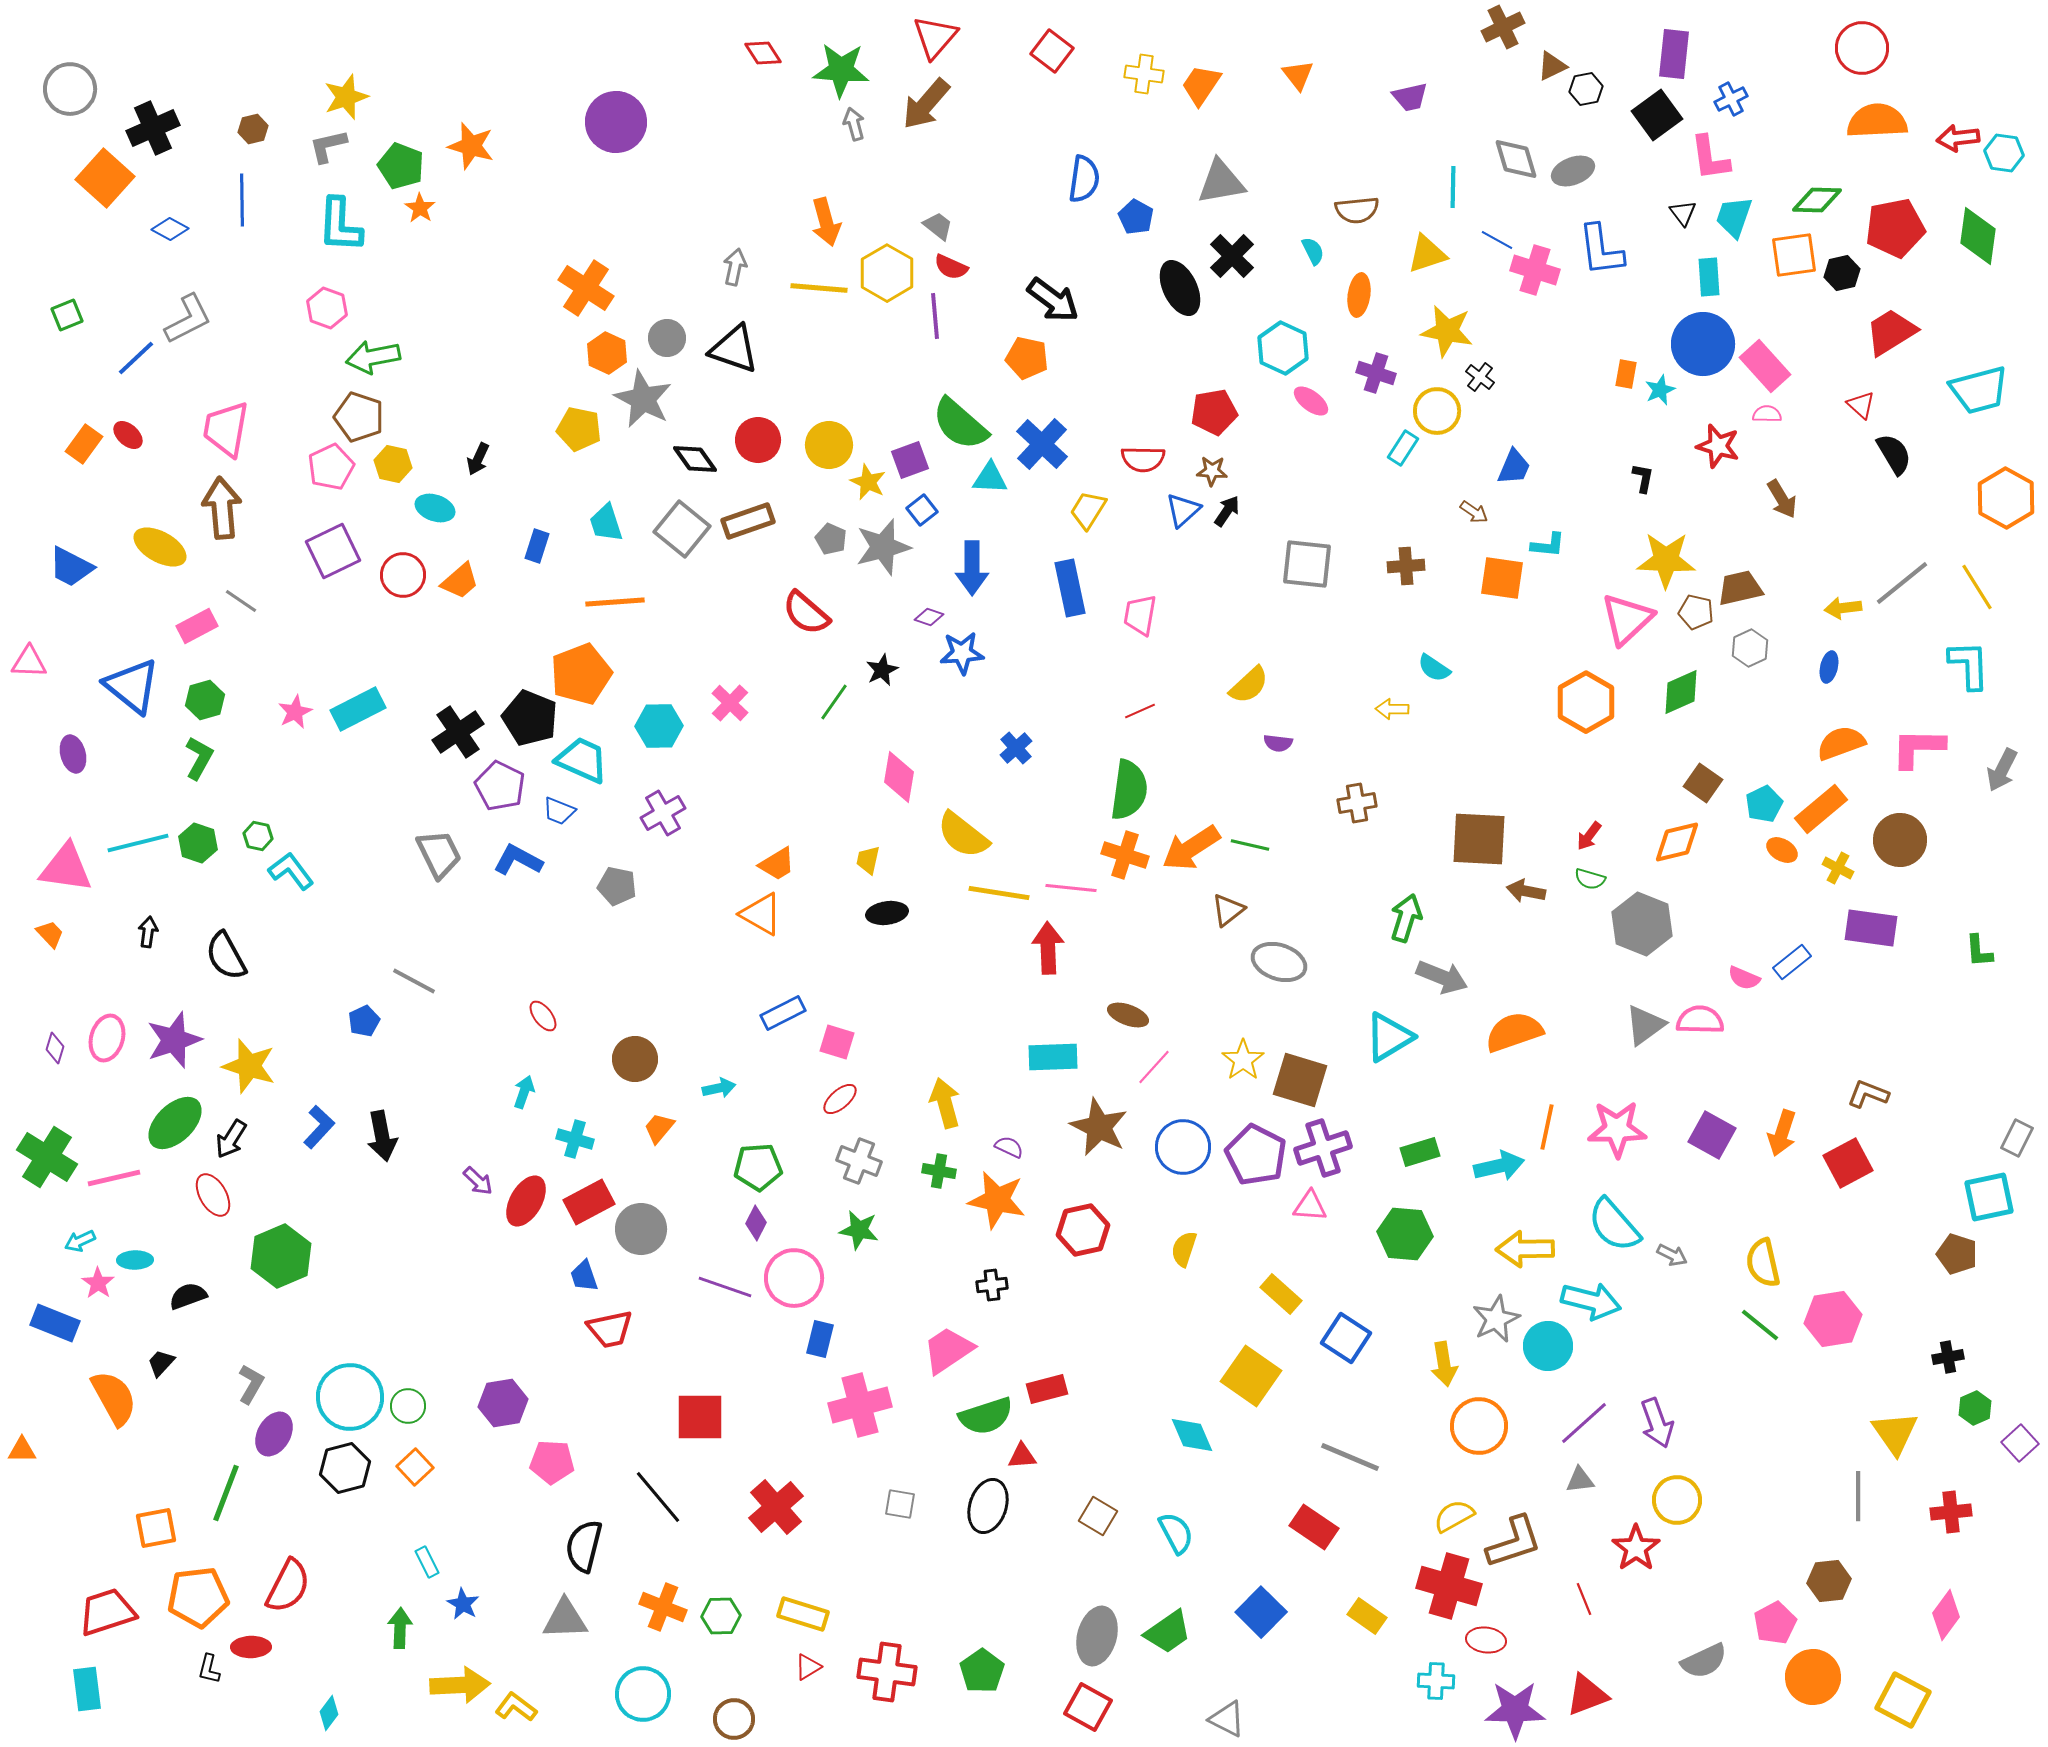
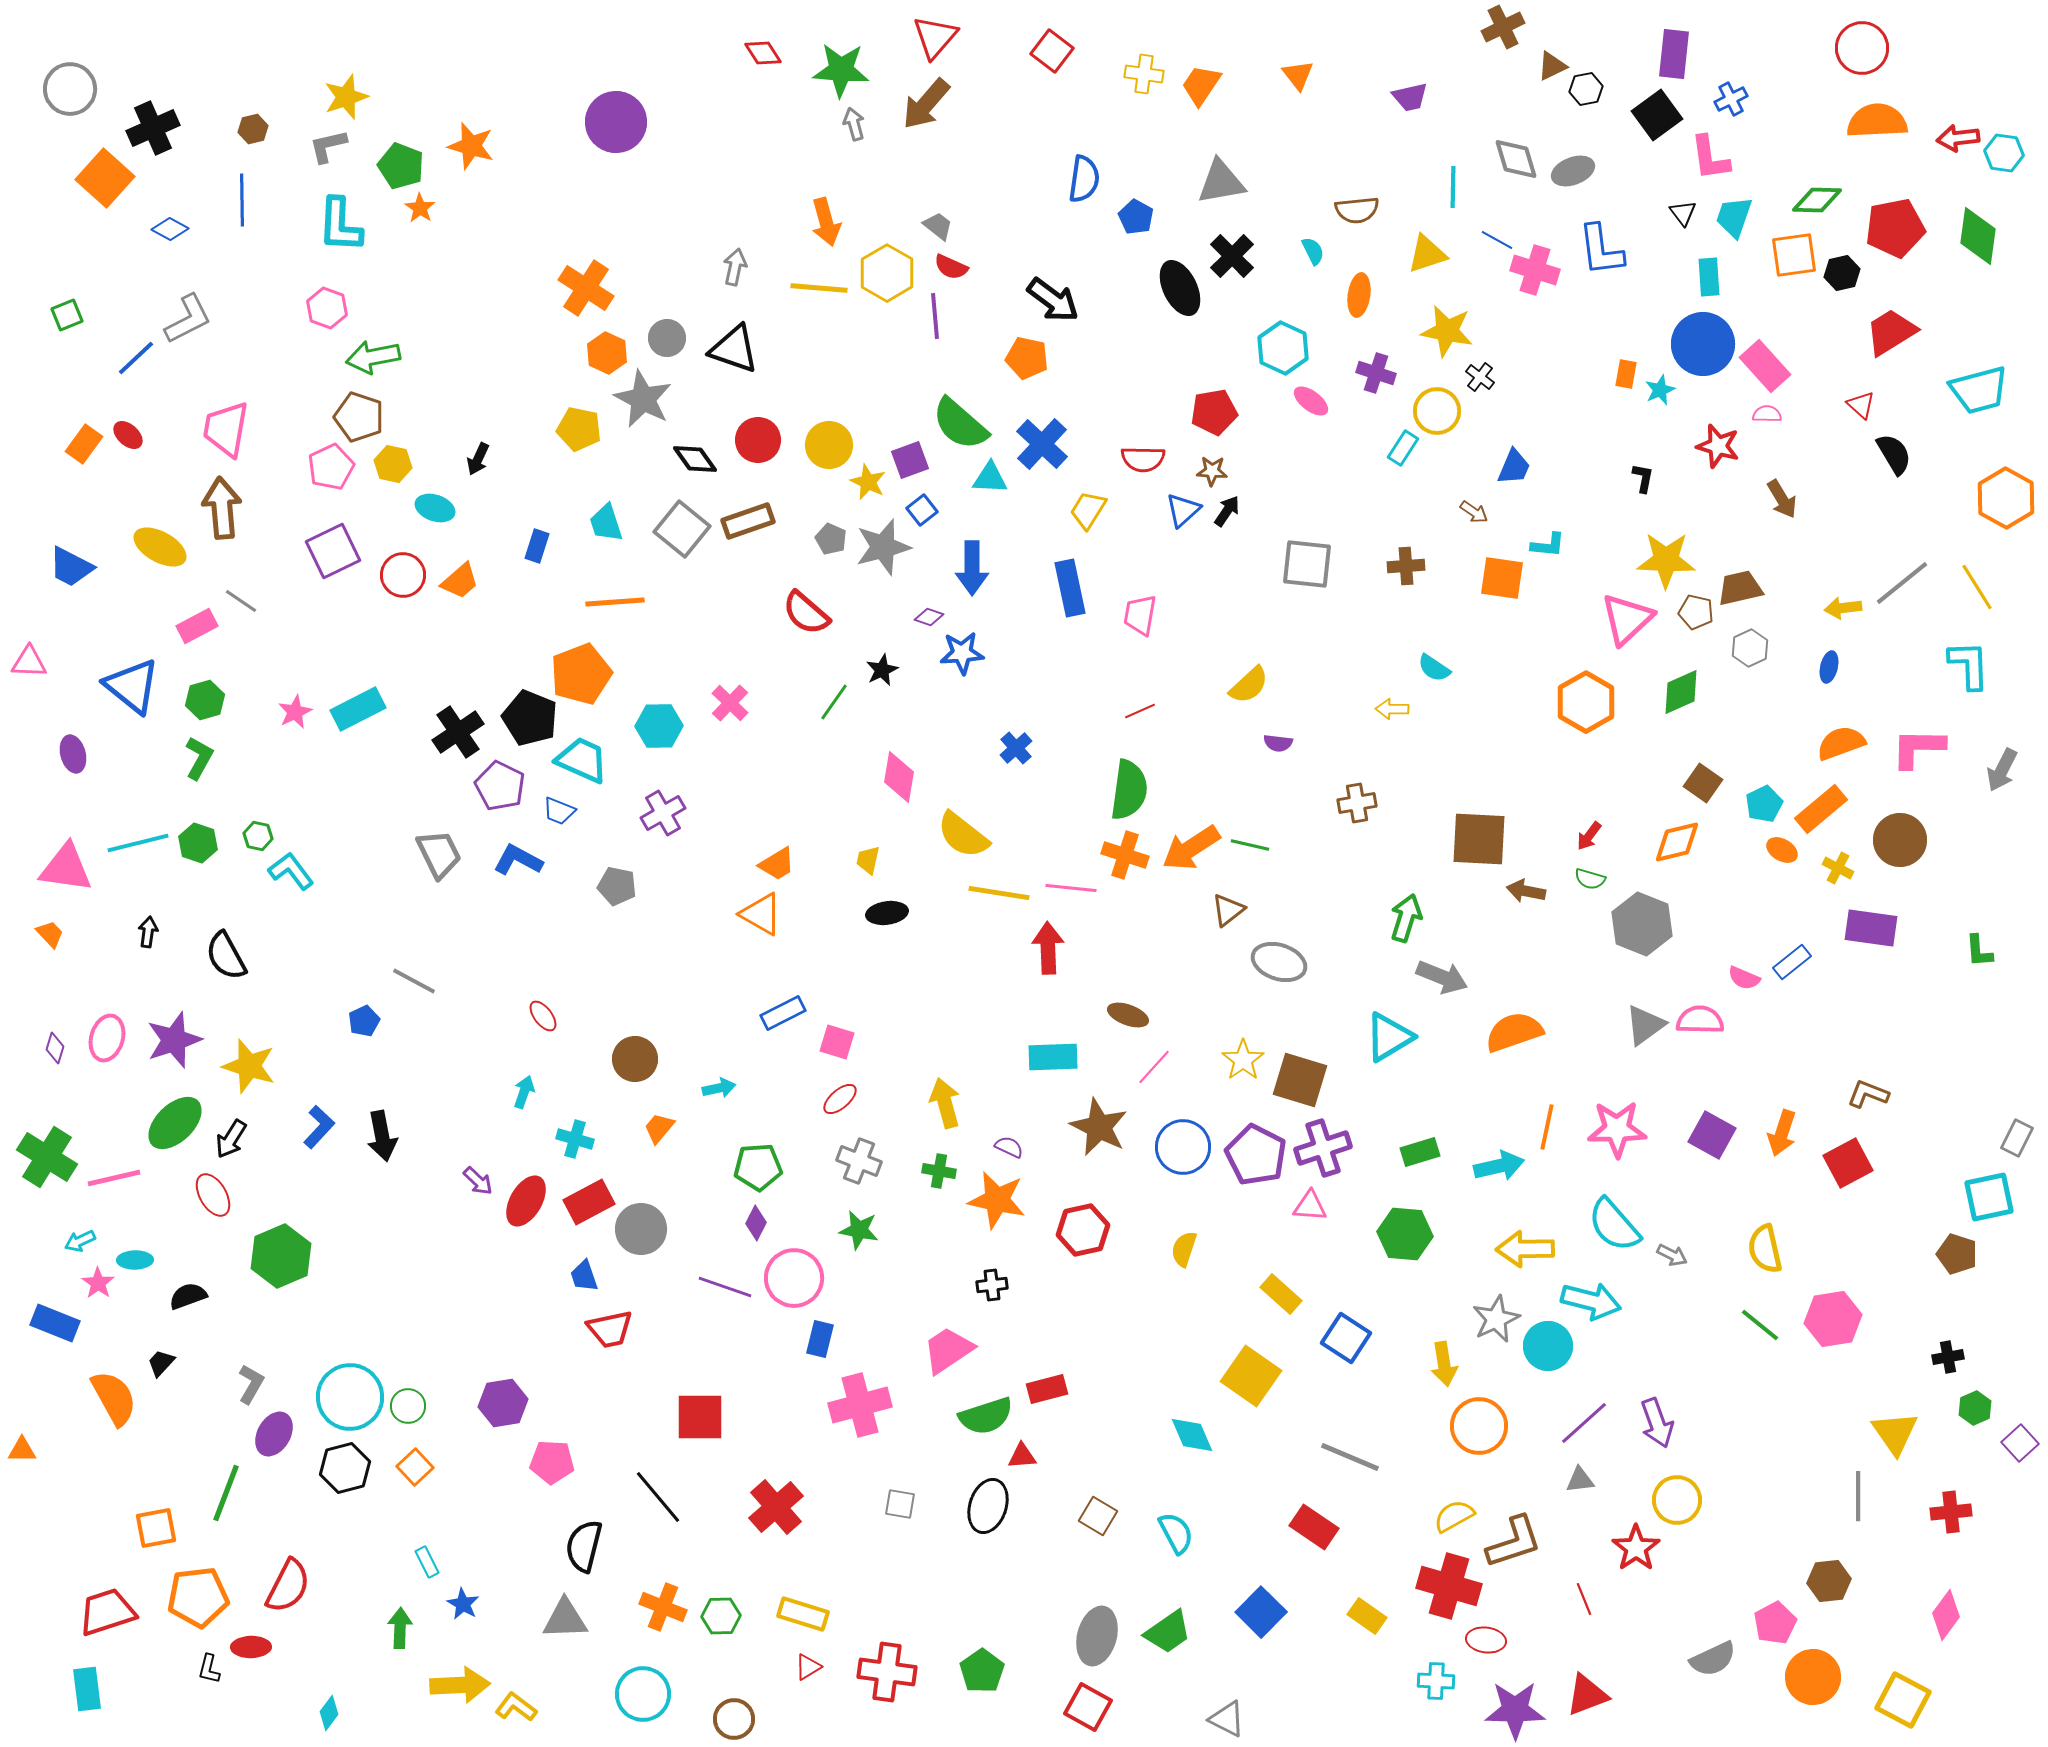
yellow semicircle at (1763, 1263): moved 2 px right, 14 px up
gray semicircle at (1704, 1661): moved 9 px right, 2 px up
